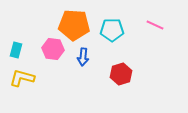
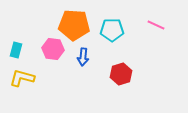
pink line: moved 1 px right
